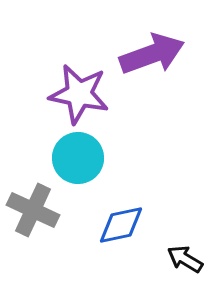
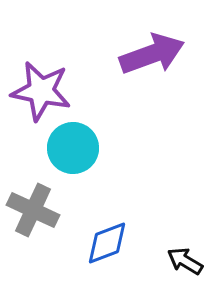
purple star: moved 38 px left, 3 px up
cyan circle: moved 5 px left, 10 px up
blue diamond: moved 14 px left, 18 px down; rotated 9 degrees counterclockwise
black arrow: moved 2 px down
